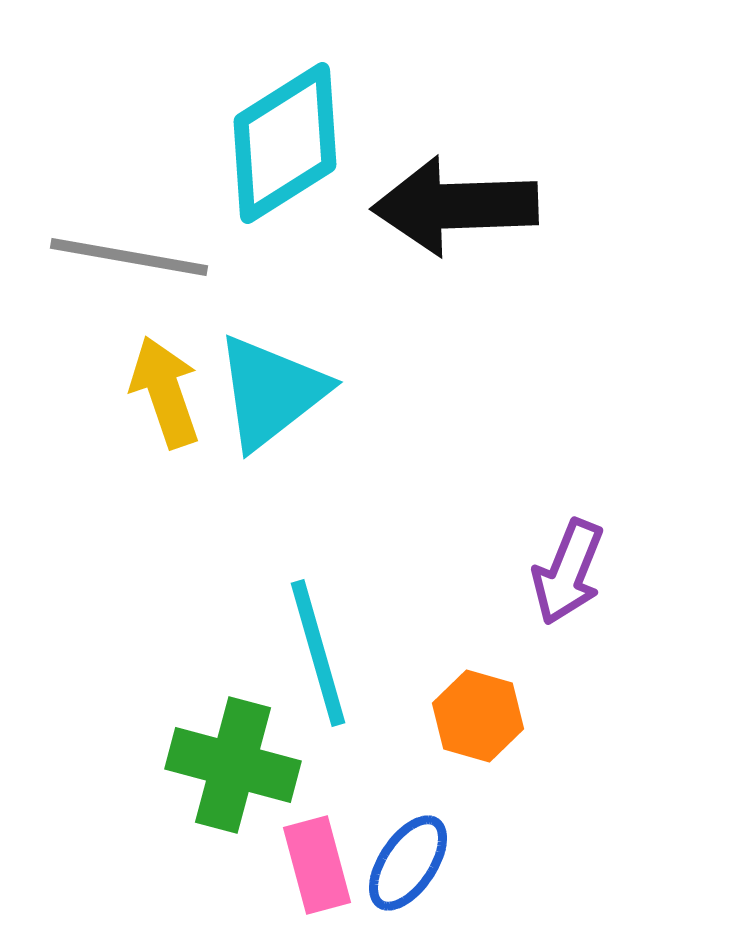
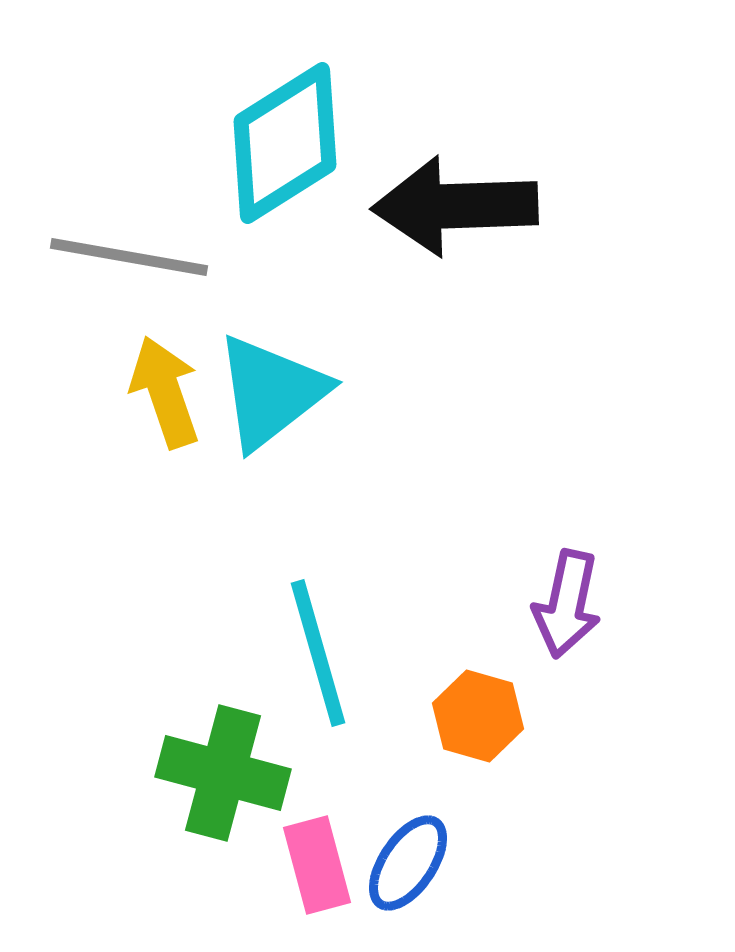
purple arrow: moved 1 px left, 32 px down; rotated 10 degrees counterclockwise
green cross: moved 10 px left, 8 px down
